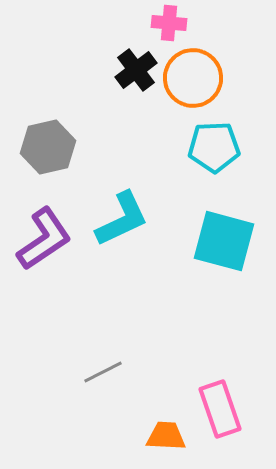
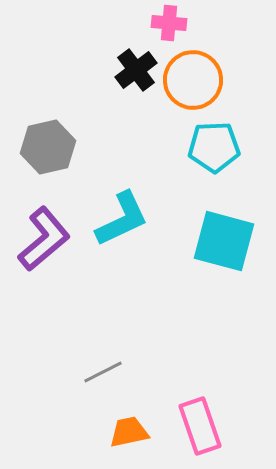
orange circle: moved 2 px down
purple L-shape: rotated 6 degrees counterclockwise
pink rectangle: moved 20 px left, 17 px down
orange trapezoid: moved 37 px left, 4 px up; rotated 15 degrees counterclockwise
